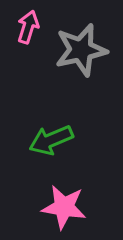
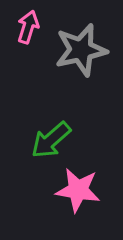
green arrow: rotated 18 degrees counterclockwise
pink star: moved 14 px right, 17 px up
